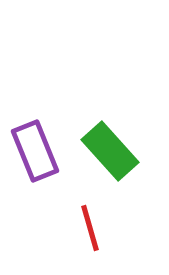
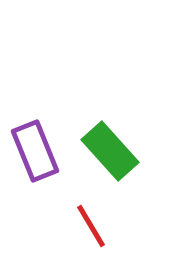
red line: moved 1 px right, 2 px up; rotated 15 degrees counterclockwise
